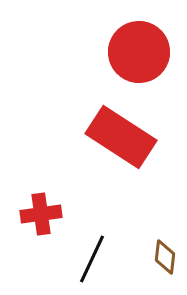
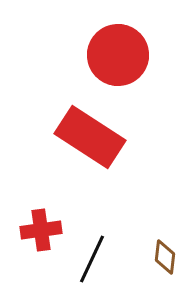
red circle: moved 21 px left, 3 px down
red rectangle: moved 31 px left
red cross: moved 16 px down
